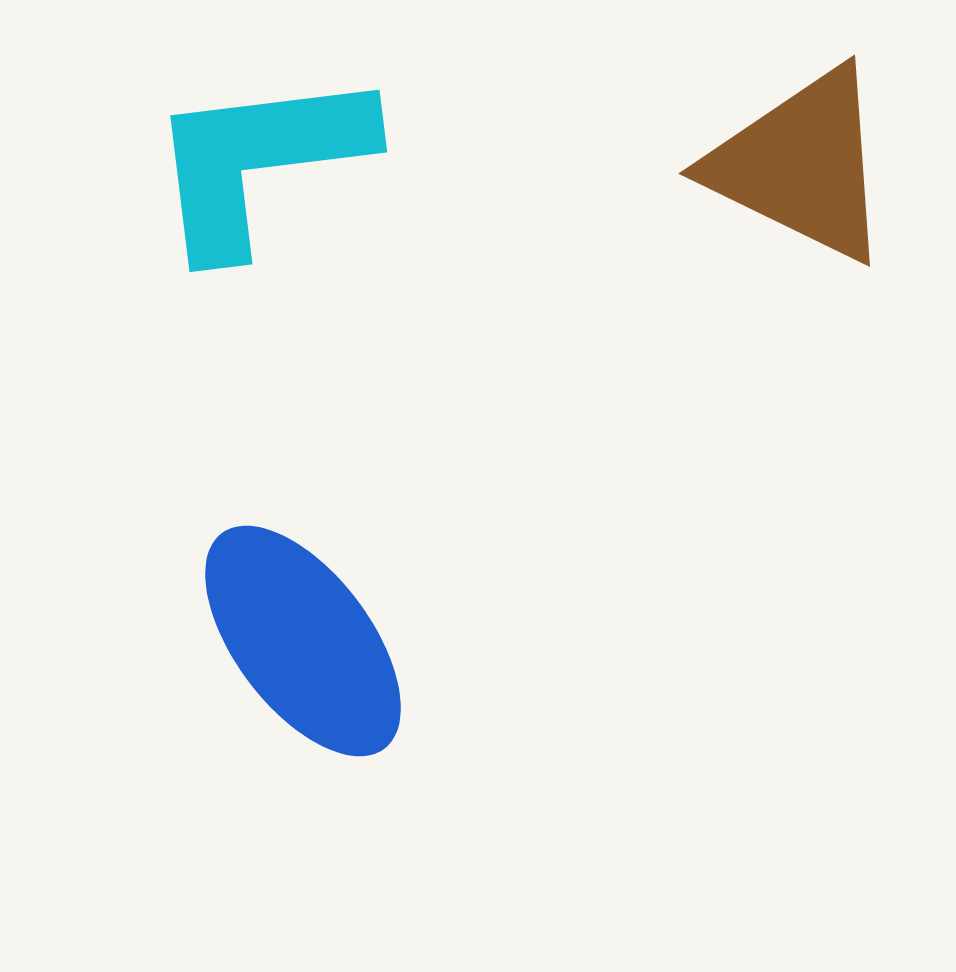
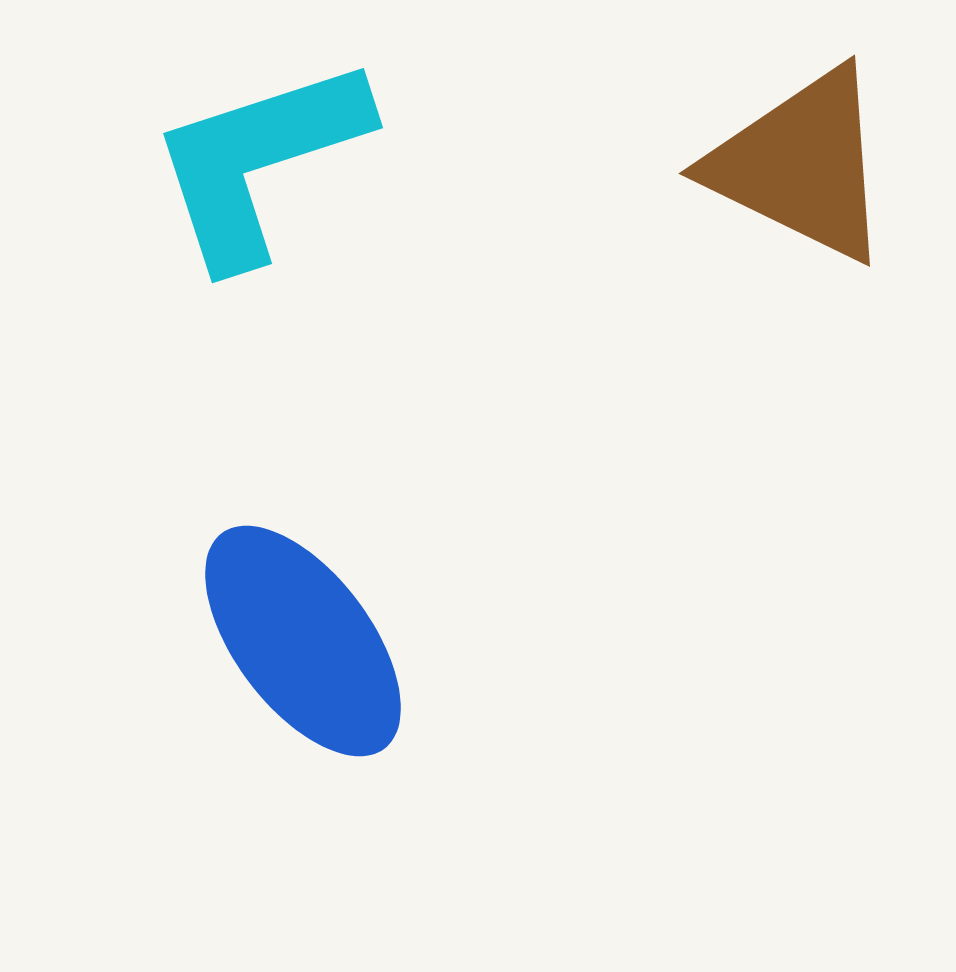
cyan L-shape: rotated 11 degrees counterclockwise
